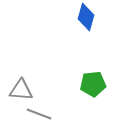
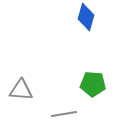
green pentagon: rotated 10 degrees clockwise
gray line: moved 25 px right; rotated 30 degrees counterclockwise
